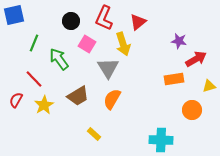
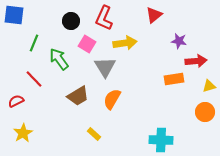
blue square: rotated 20 degrees clockwise
red triangle: moved 16 px right, 7 px up
yellow arrow: moved 2 px right, 1 px up; rotated 80 degrees counterclockwise
red arrow: moved 2 px down; rotated 25 degrees clockwise
gray triangle: moved 3 px left, 1 px up
red semicircle: moved 1 px down; rotated 35 degrees clockwise
yellow star: moved 21 px left, 28 px down
orange circle: moved 13 px right, 2 px down
